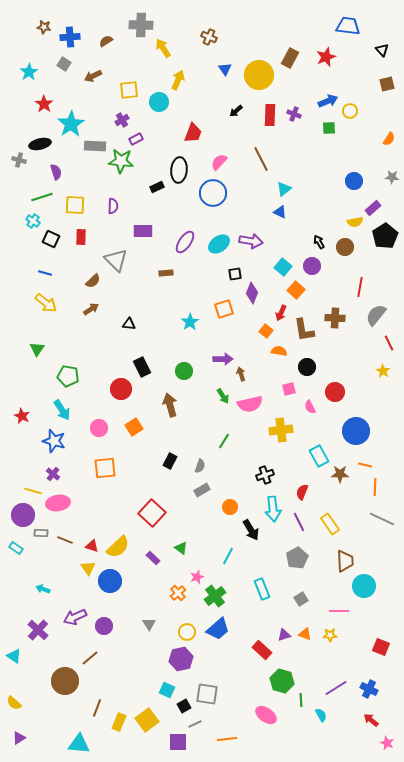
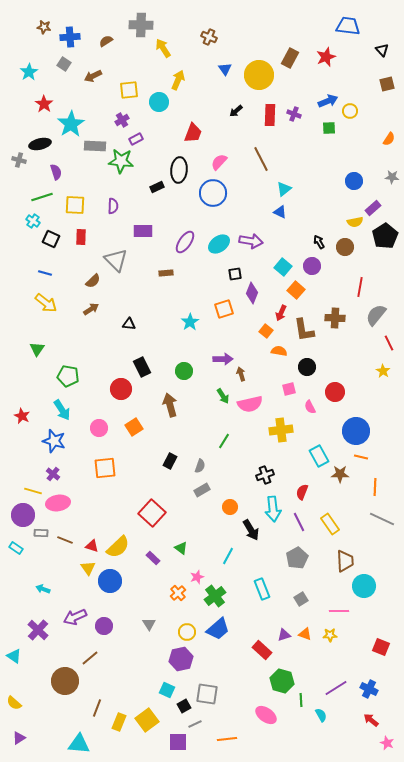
orange line at (365, 465): moved 4 px left, 8 px up
